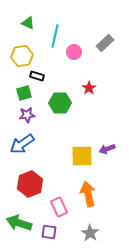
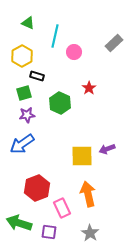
gray rectangle: moved 9 px right
yellow hexagon: rotated 20 degrees counterclockwise
green hexagon: rotated 25 degrees clockwise
red hexagon: moved 7 px right, 4 px down
pink rectangle: moved 3 px right, 1 px down
